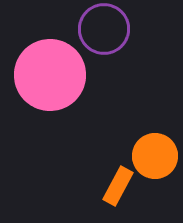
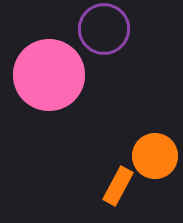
pink circle: moved 1 px left
